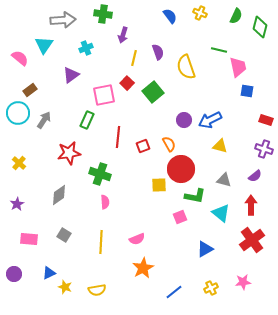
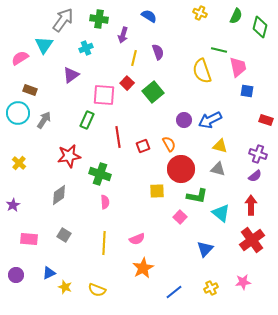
green cross at (103, 14): moved 4 px left, 5 px down
blue semicircle at (170, 16): moved 21 px left; rotated 21 degrees counterclockwise
gray arrow at (63, 20): rotated 50 degrees counterclockwise
pink semicircle at (20, 58): rotated 72 degrees counterclockwise
yellow semicircle at (186, 67): moved 16 px right, 4 px down
brown rectangle at (30, 90): rotated 56 degrees clockwise
pink square at (104, 95): rotated 15 degrees clockwise
red line at (118, 137): rotated 15 degrees counterclockwise
purple cross at (264, 149): moved 6 px left, 5 px down
red star at (69, 153): moved 3 px down
gray triangle at (224, 180): moved 6 px left, 11 px up
yellow square at (159, 185): moved 2 px left, 6 px down
green L-shape at (195, 196): moved 2 px right
purple star at (17, 204): moved 4 px left, 1 px down
pink square at (180, 217): rotated 24 degrees counterclockwise
yellow line at (101, 242): moved 3 px right, 1 px down
blue triangle at (205, 249): rotated 18 degrees counterclockwise
purple circle at (14, 274): moved 2 px right, 1 px down
yellow semicircle at (97, 290): rotated 30 degrees clockwise
